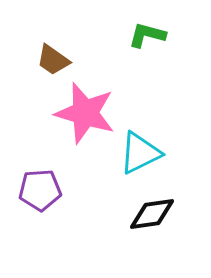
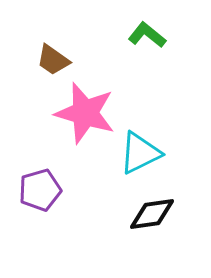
green L-shape: rotated 24 degrees clockwise
purple pentagon: rotated 12 degrees counterclockwise
